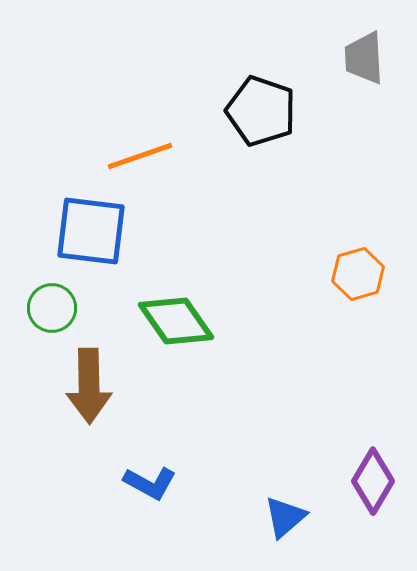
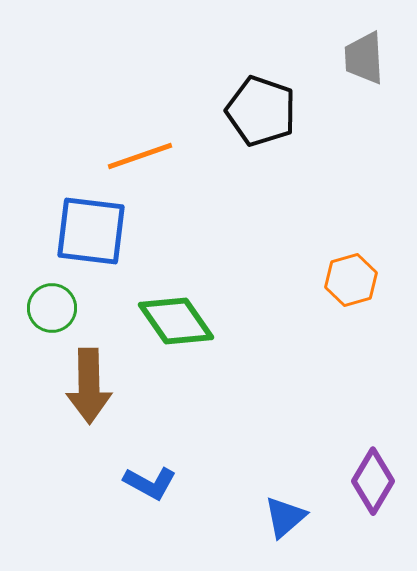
orange hexagon: moved 7 px left, 6 px down
